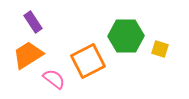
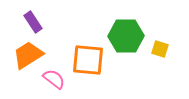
orange square: moved 1 px up; rotated 32 degrees clockwise
